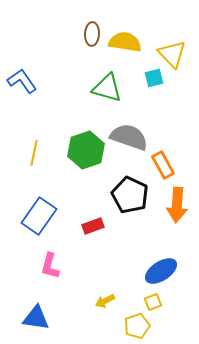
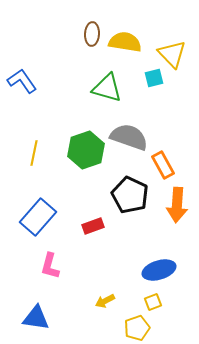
blue rectangle: moved 1 px left, 1 px down; rotated 6 degrees clockwise
blue ellipse: moved 2 px left, 1 px up; rotated 16 degrees clockwise
yellow pentagon: moved 2 px down
